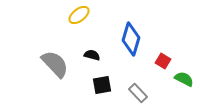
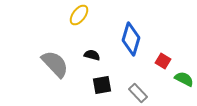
yellow ellipse: rotated 15 degrees counterclockwise
